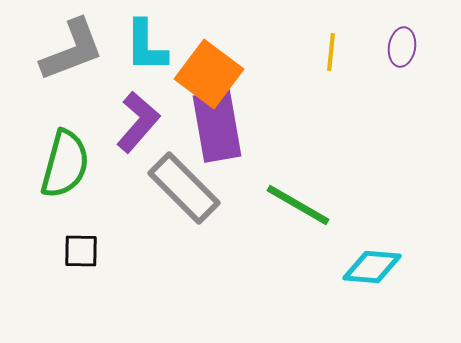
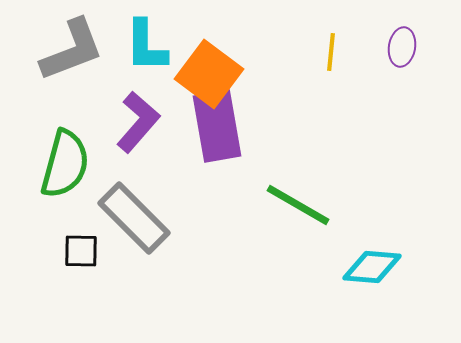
gray rectangle: moved 50 px left, 30 px down
